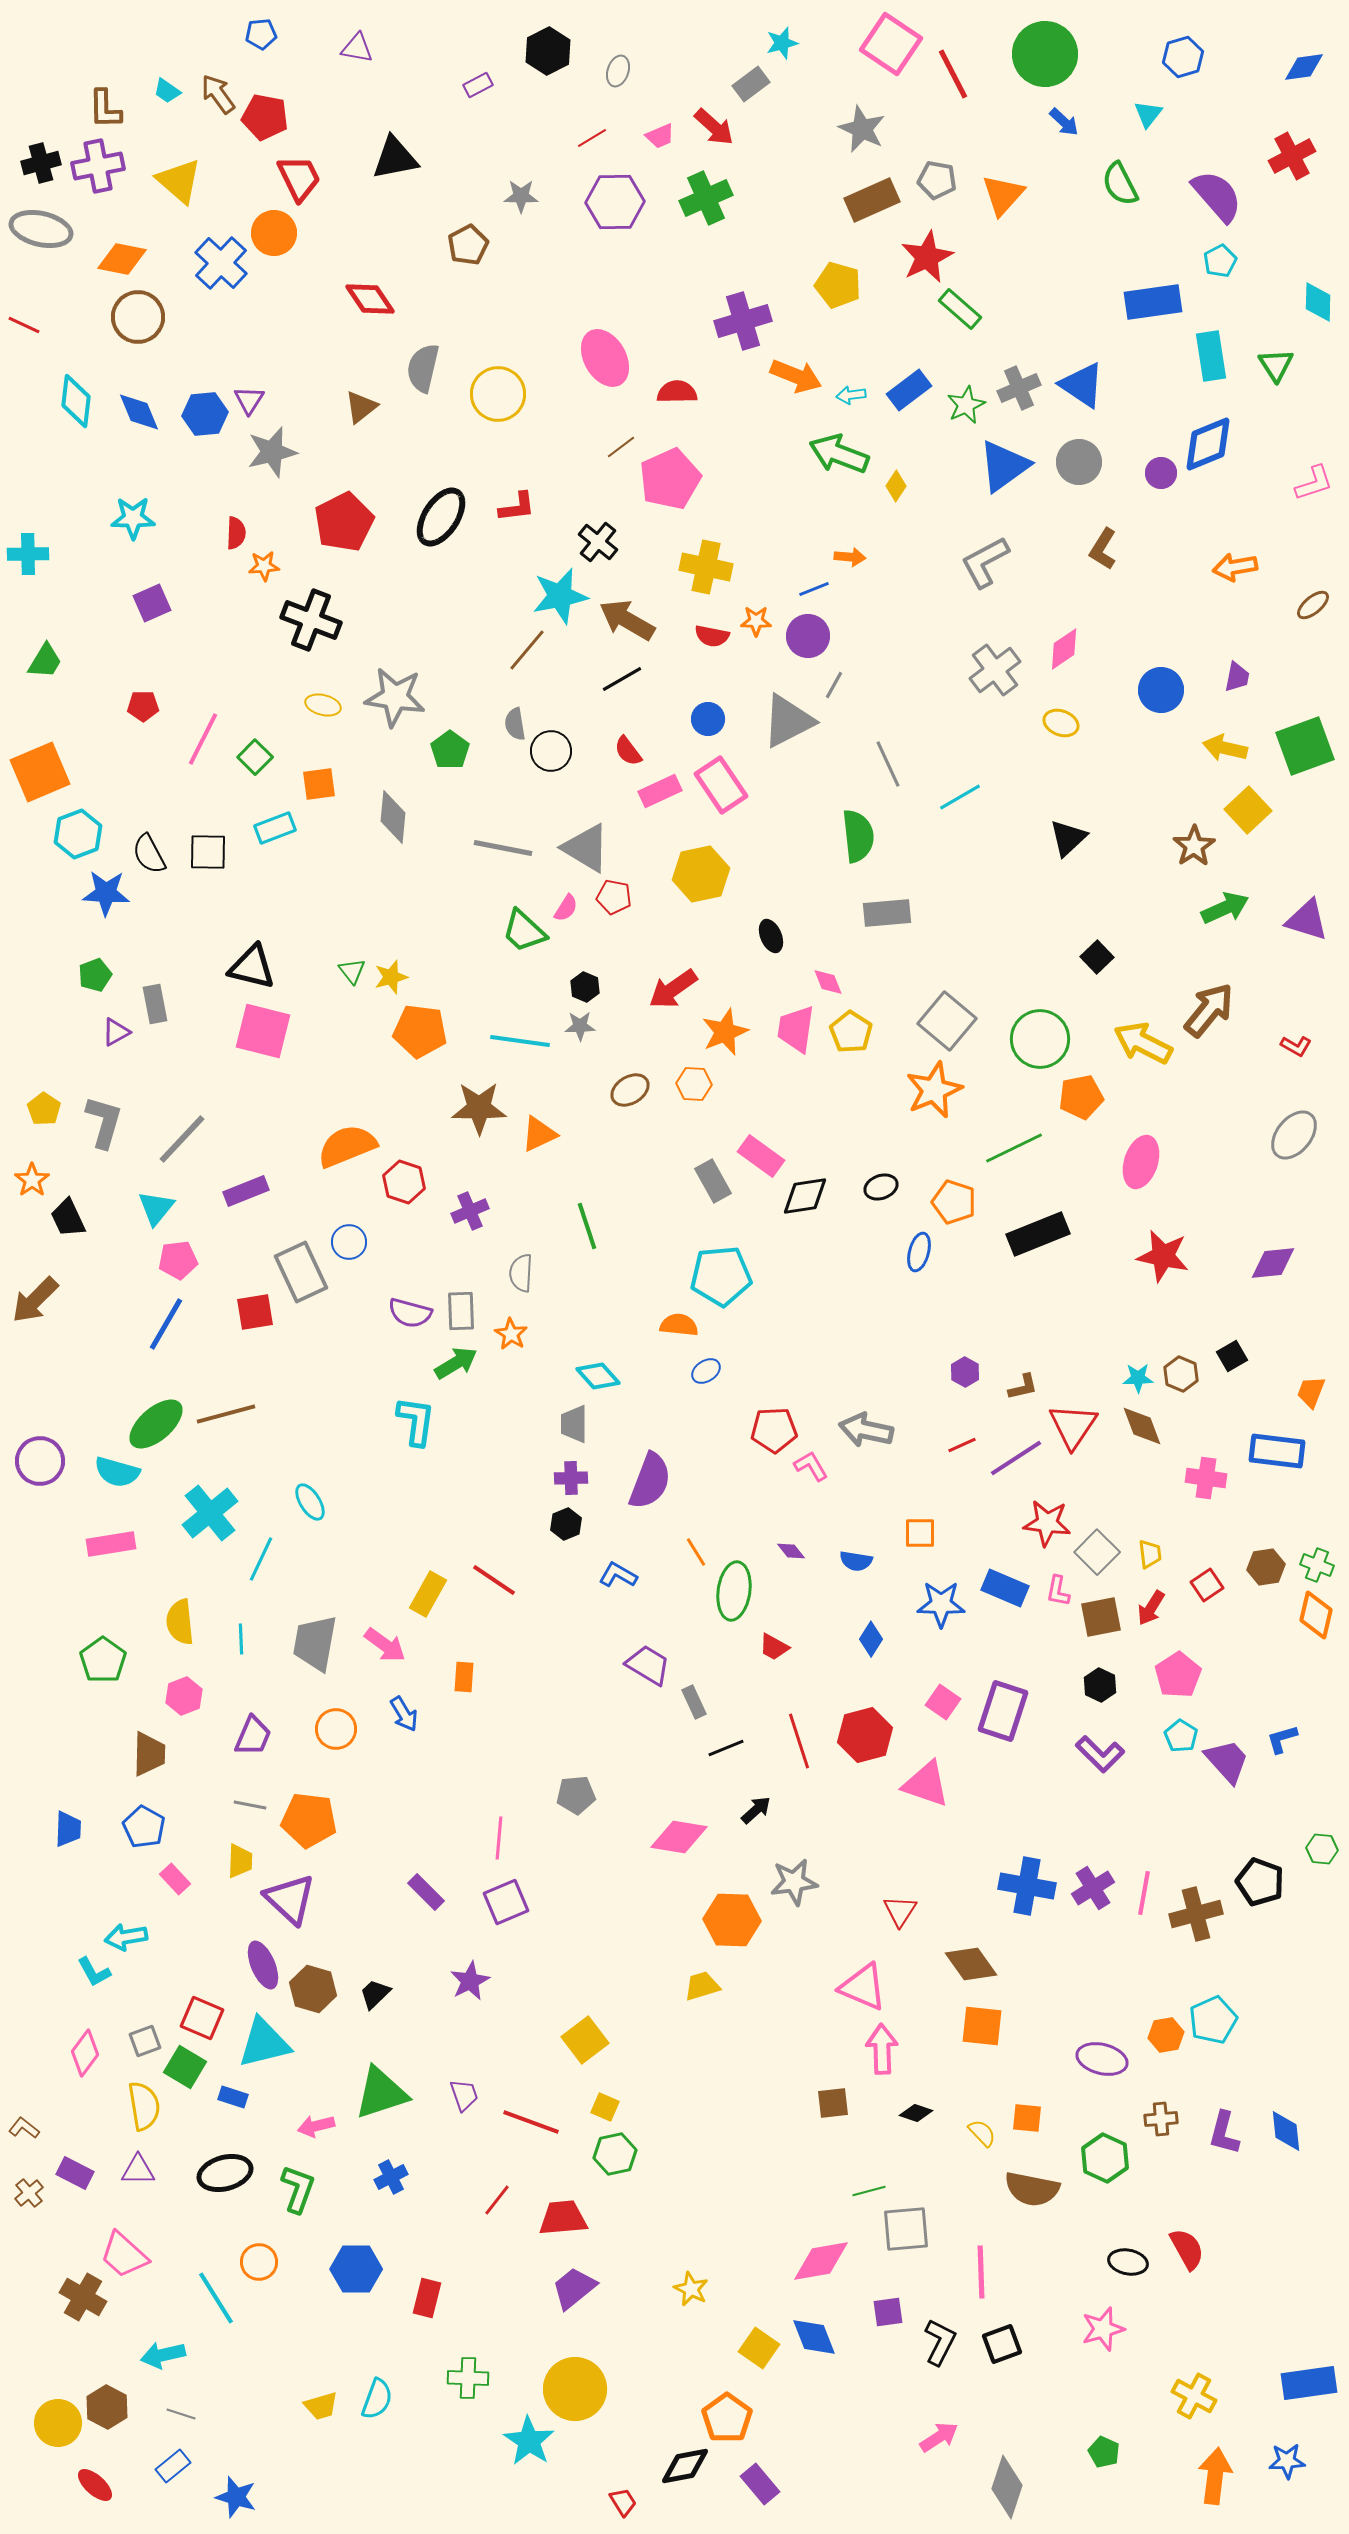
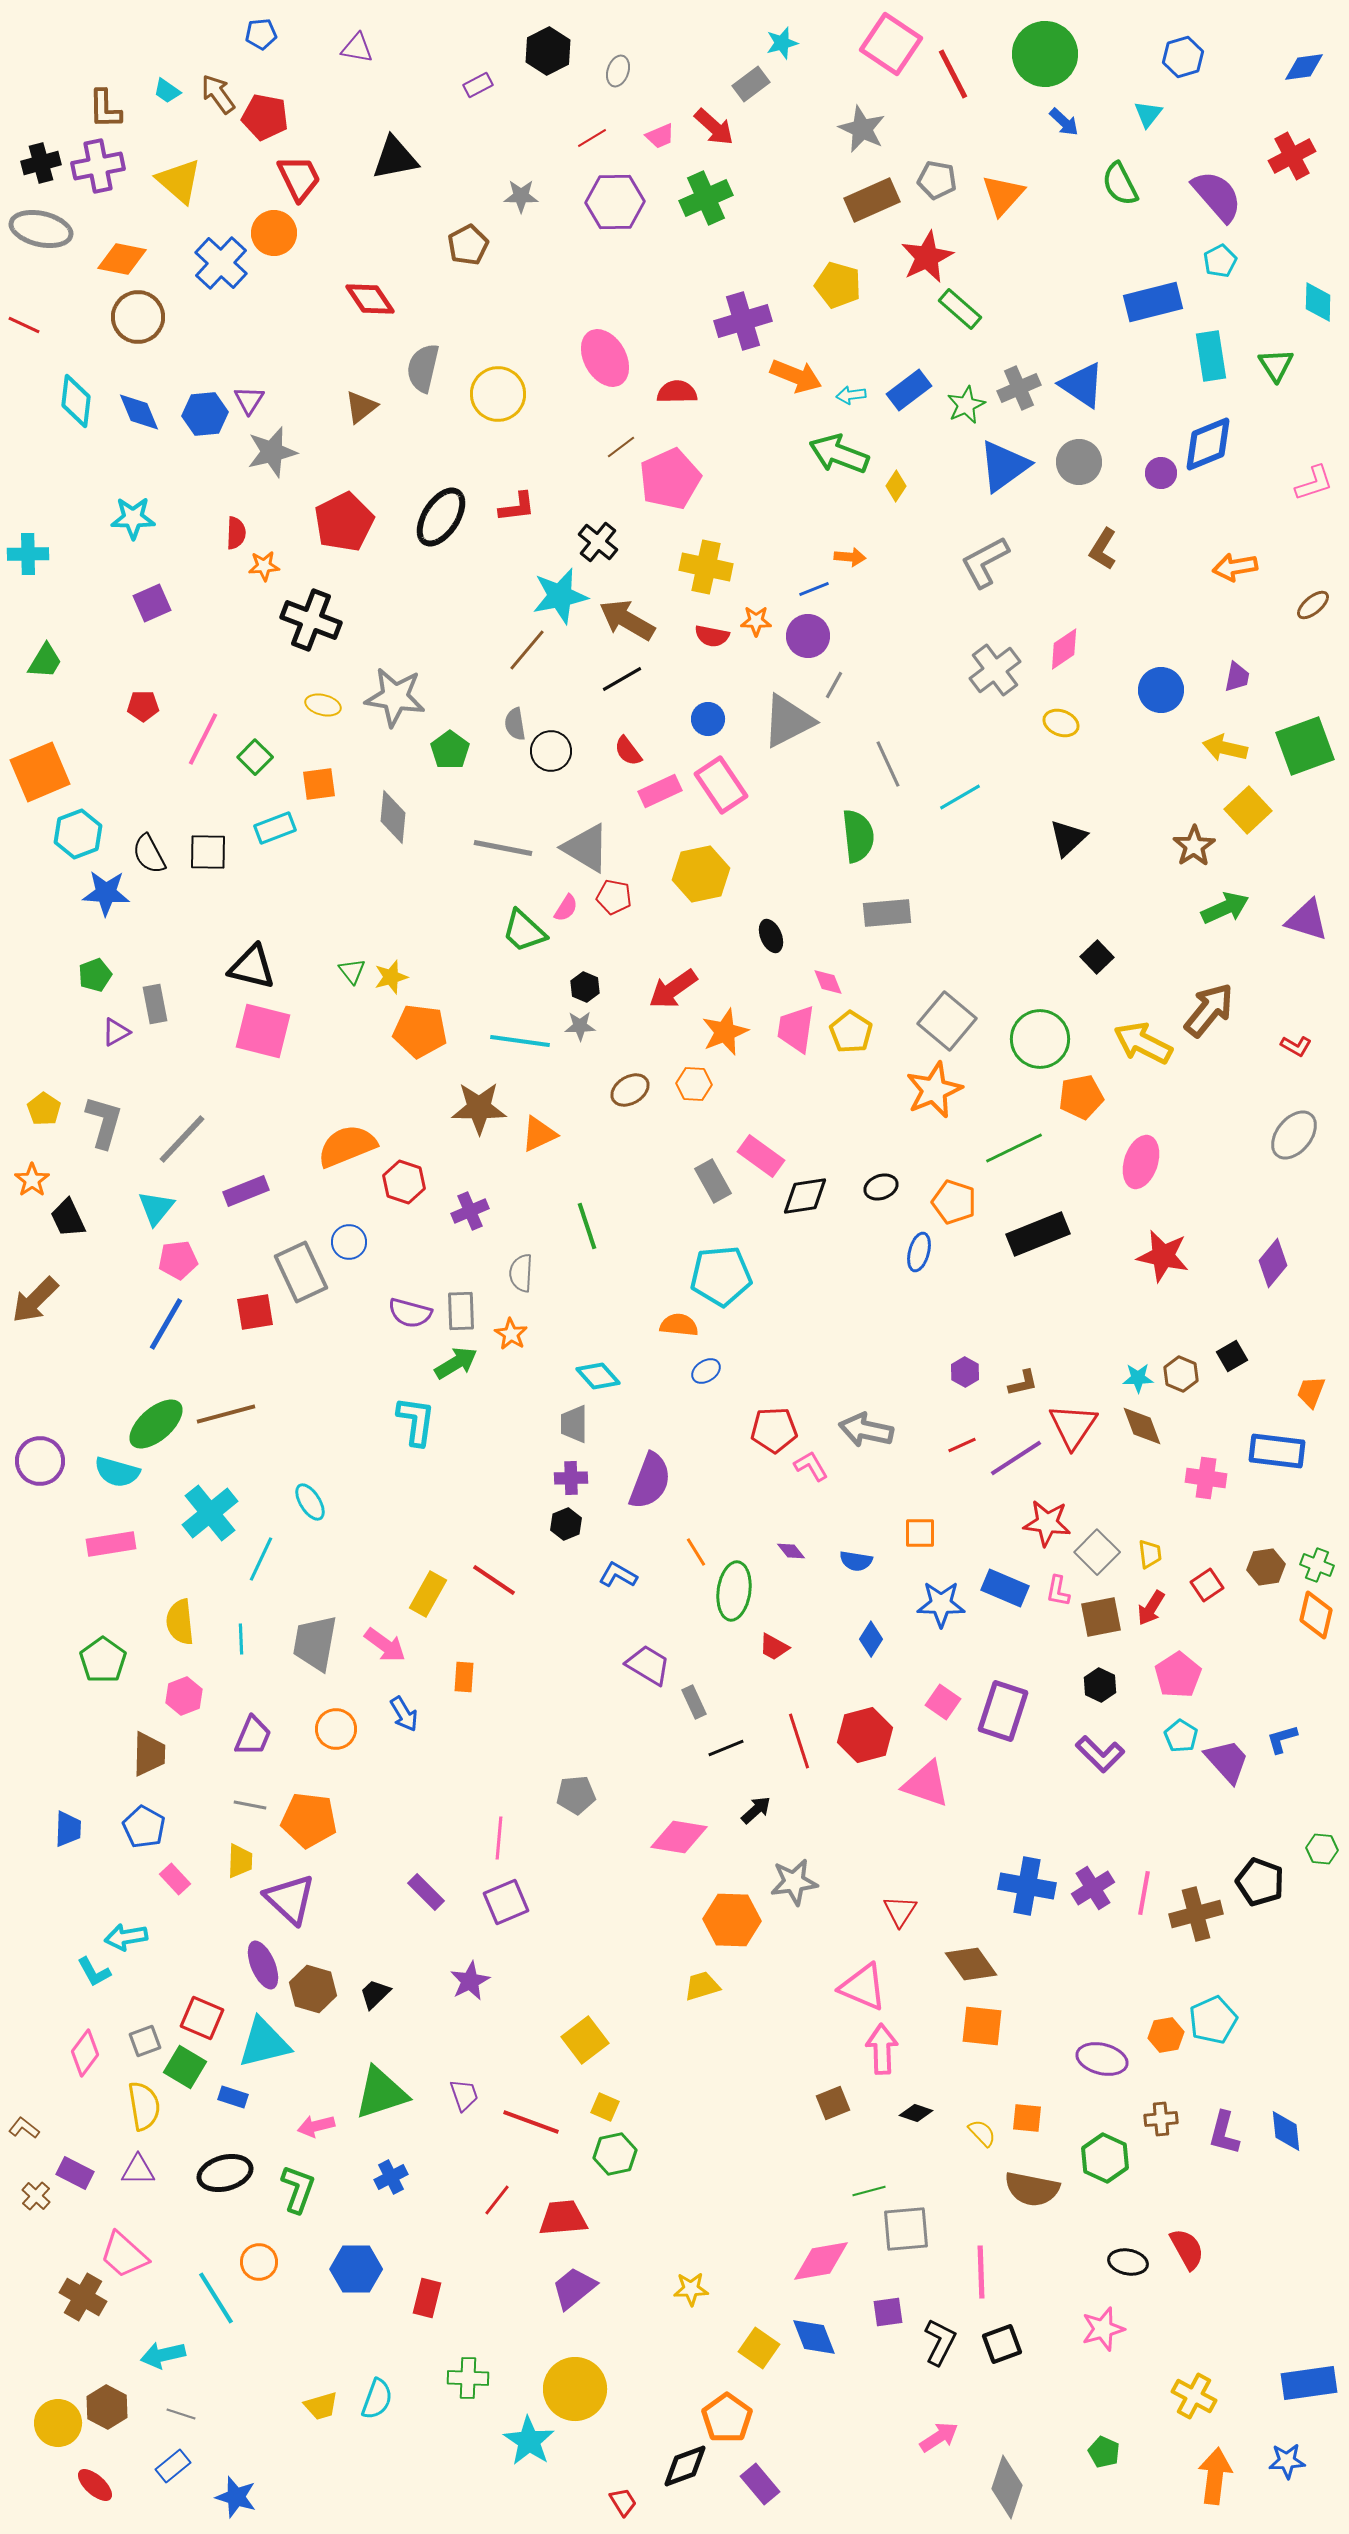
blue rectangle at (1153, 302): rotated 6 degrees counterclockwise
purple diamond at (1273, 1263): rotated 45 degrees counterclockwise
brown L-shape at (1023, 1387): moved 4 px up
brown square at (833, 2103): rotated 16 degrees counterclockwise
brown cross at (29, 2193): moved 7 px right, 3 px down; rotated 8 degrees counterclockwise
yellow star at (691, 2289): rotated 28 degrees counterclockwise
black diamond at (685, 2466): rotated 9 degrees counterclockwise
